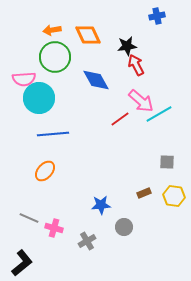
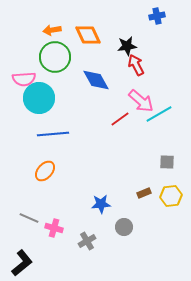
yellow hexagon: moved 3 px left; rotated 15 degrees counterclockwise
blue star: moved 1 px up
